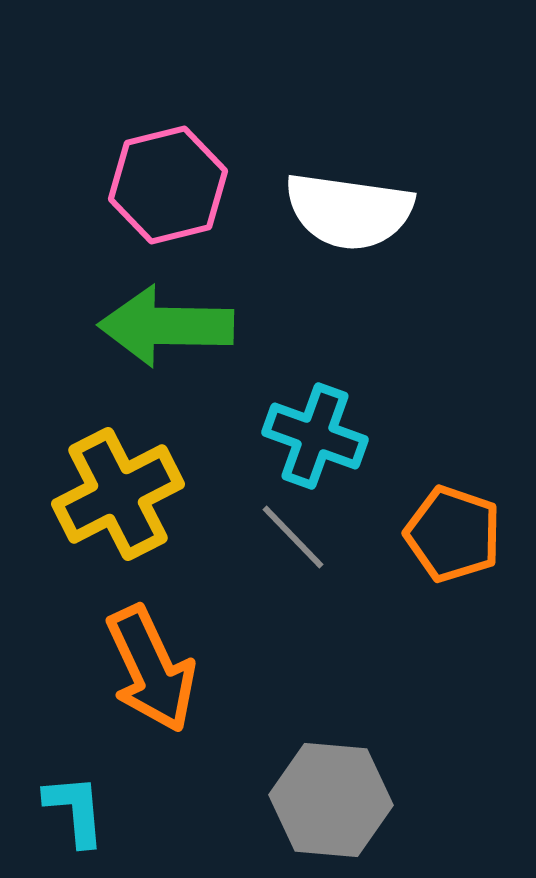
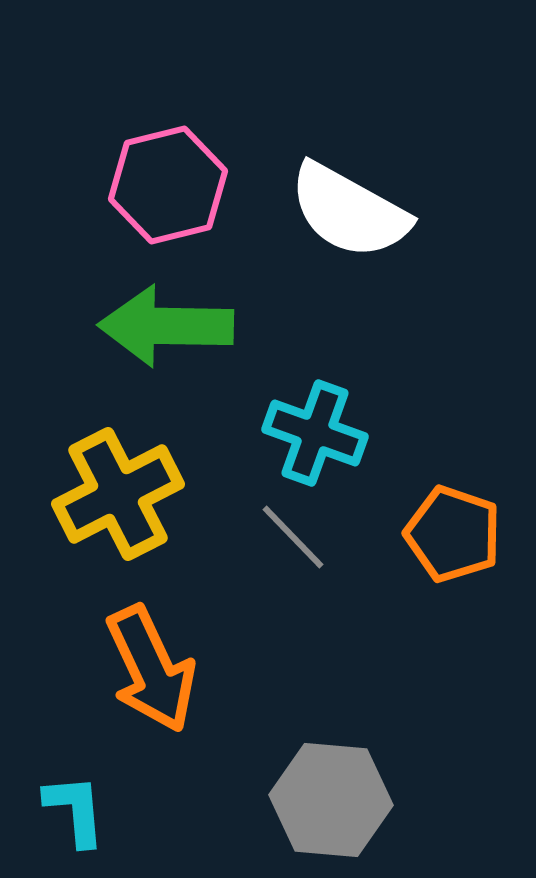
white semicircle: rotated 21 degrees clockwise
cyan cross: moved 3 px up
